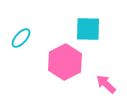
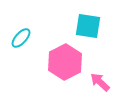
cyan square: moved 3 px up; rotated 8 degrees clockwise
pink arrow: moved 6 px left, 2 px up
